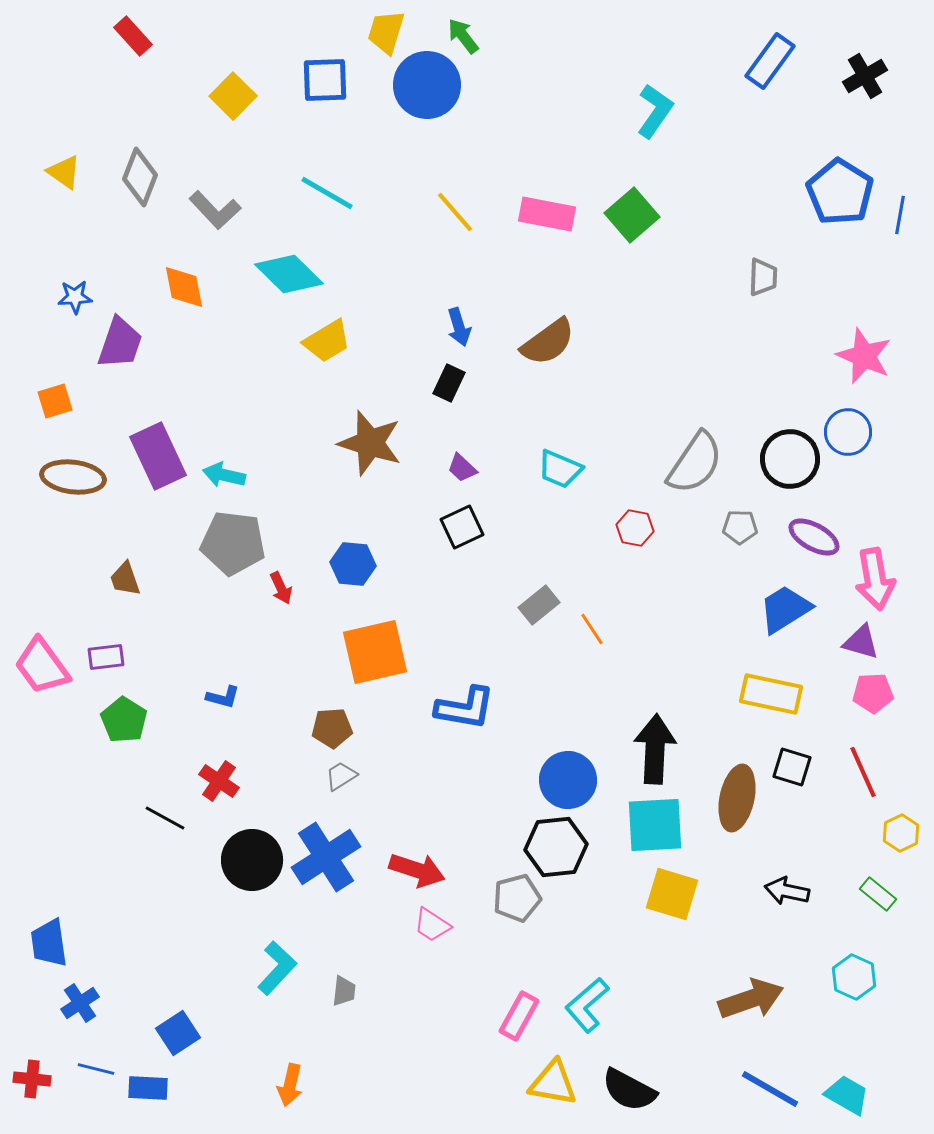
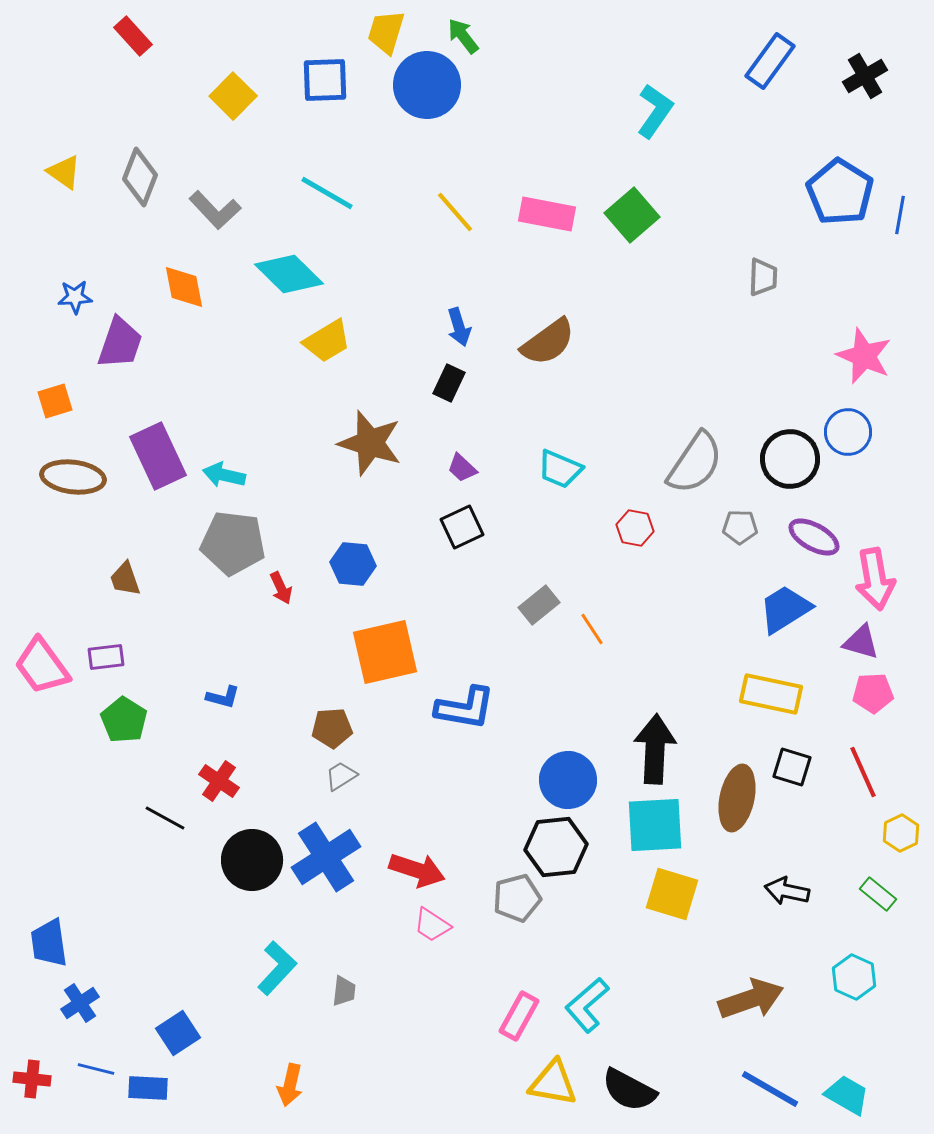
orange square at (375, 652): moved 10 px right
